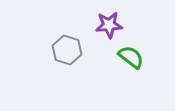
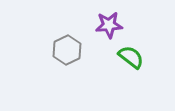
gray hexagon: rotated 16 degrees clockwise
